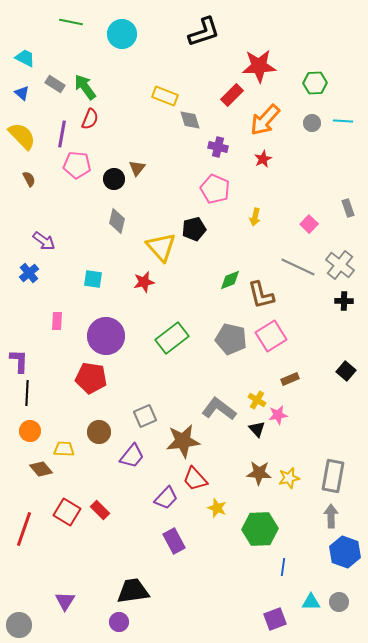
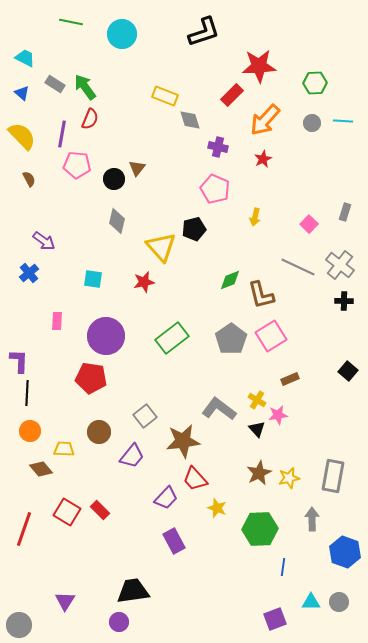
gray rectangle at (348, 208): moved 3 px left, 4 px down; rotated 36 degrees clockwise
gray pentagon at (231, 339): rotated 24 degrees clockwise
black square at (346, 371): moved 2 px right
gray square at (145, 416): rotated 15 degrees counterclockwise
brown star at (259, 473): rotated 30 degrees counterclockwise
gray arrow at (331, 516): moved 19 px left, 3 px down
